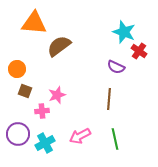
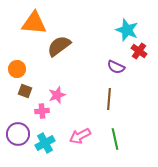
cyan star: moved 3 px right, 2 px up
